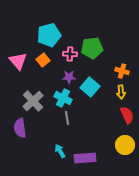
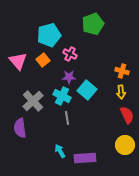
green pentagon: moved 1 px right, 24 px up; rotated 15 degrees counterclockwise
pink cross: rotated 24 degrees clockwise
cyan square: moved 3 px left, 3 px down
cyan cross: moved 1 px left, 2 px up
